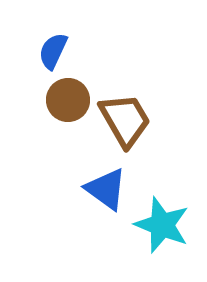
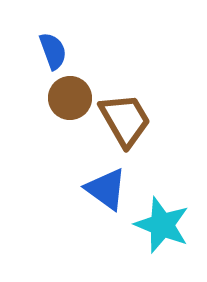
blue semicircle: rotated 135 degrees clockwise
brown circle: moved 2 px right, 2 px up
